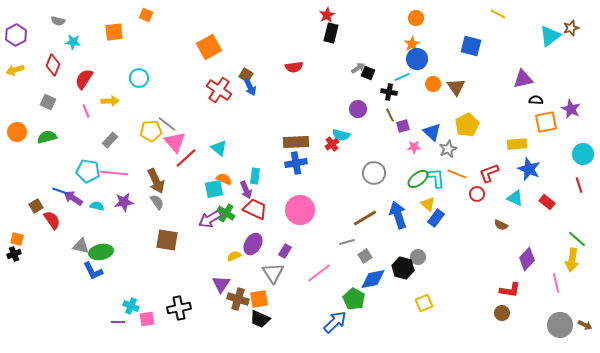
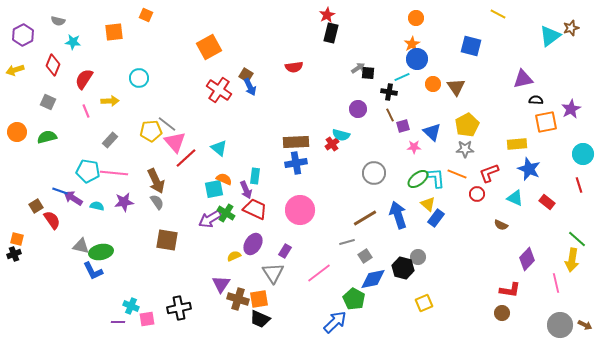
purple hexagon at (16, 35): moved 7 px right
black square at (368, 73): rotated 16 degrees counterclockwise
purple star at (571, 109): rotated 18 degrees clockwise
gray star at (448, 149): moved 17 px right; rotated 24 degrees clockwise
